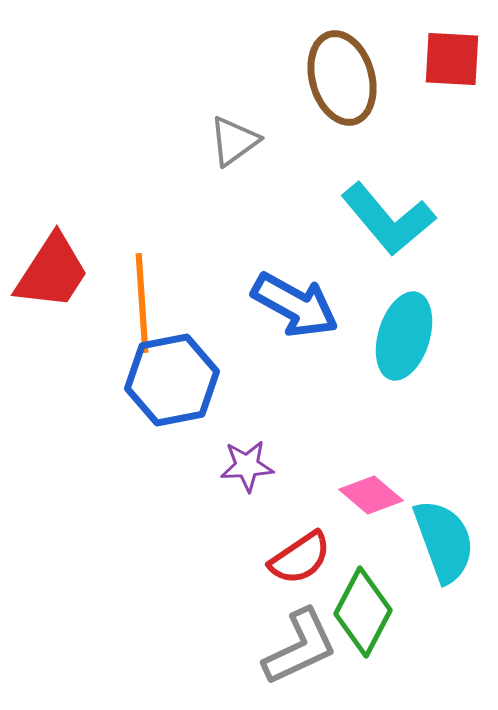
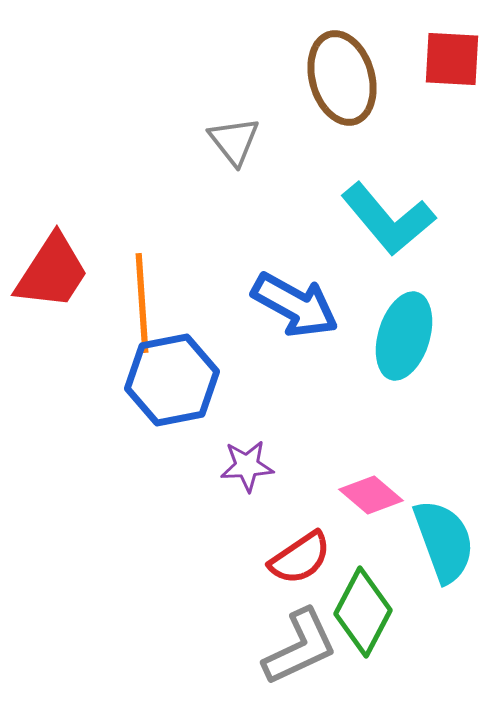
gray triangle: rotated 32 degrees counterclockwise
